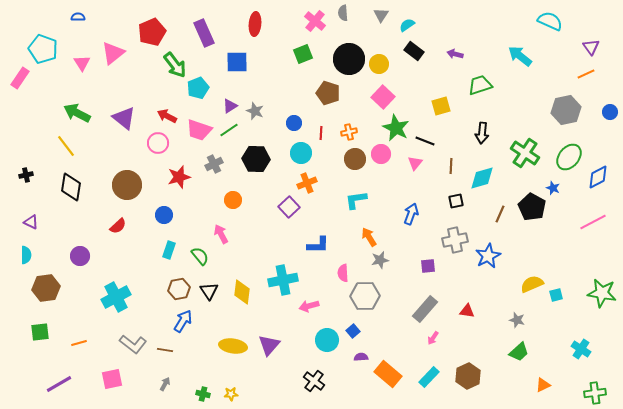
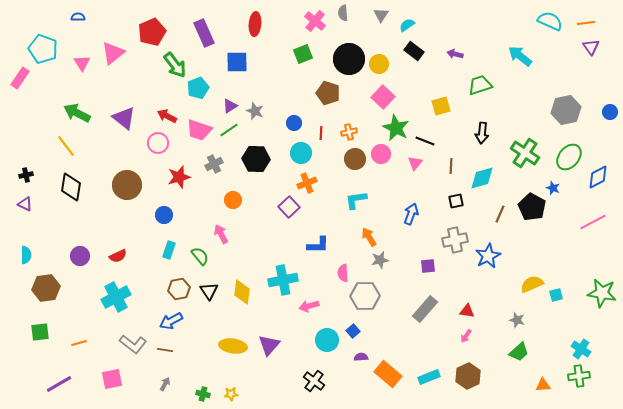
orange line at (586, 74): moved 51 px up; rotated 18 degrees clockwise
purple triangle at (31, 222): moved 6 px left, 18 px up
red semicircle at (118, 226): moved 30 px down; rotated 18 degrees clockwise
blue arrow at (183, 321): moved 12 px left; rotated 150 degrees counterclockwise
pink arrow at (433, 338): moved 33 px right, 2 px up
cyan rectangle at (429, 377): rotated 25 degrees clockwise
orange triangle at (543, 385): rotated 21 degrees clockwise
green cross at (595, 393): moved 16 px left, 17 px up
